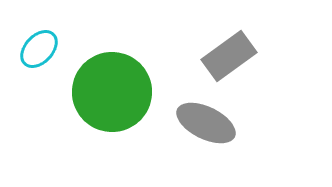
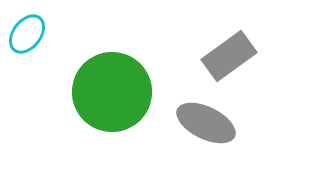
cyan ellipse: moved 12 px left, 15 px up; rotated 6 degrees counterclockwise
